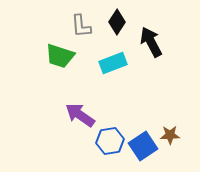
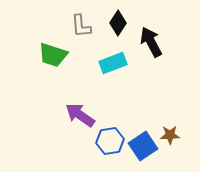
black diamond: moved 1 px right, 1 px down
green trapezoid: moved 7 px left, 1 px up
